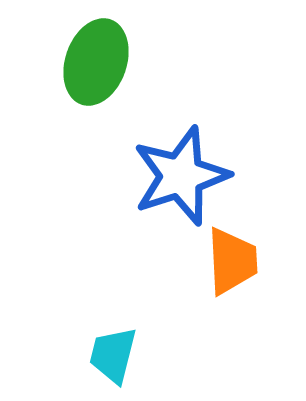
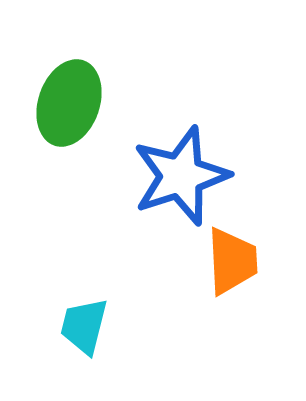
green ellipse: moved 27 px left, 41 px down
cyan trapezoid: moved 29 px left, 29 px up
